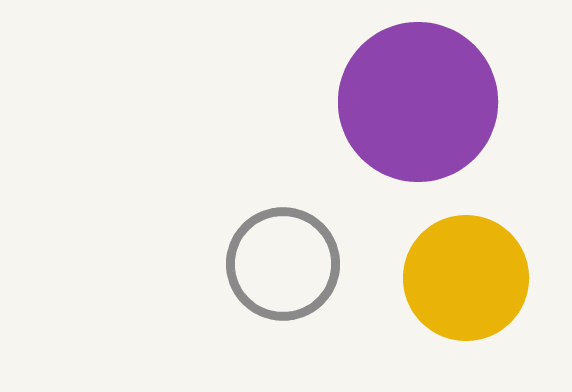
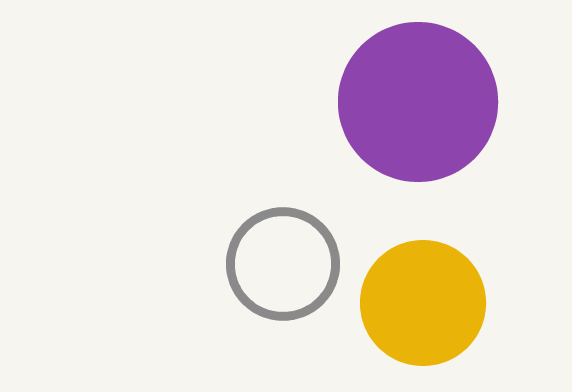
yellow circle: moved 43 px left, 25 px down
